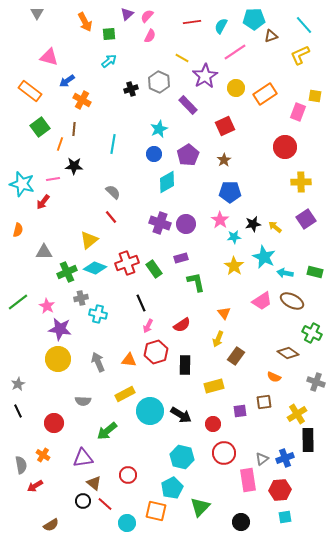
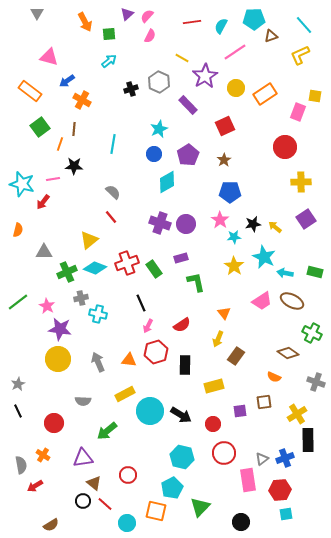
cyan square at (285, 517): moved 1 px right, 3 px up
